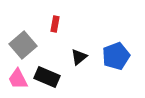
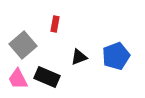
black triangle: rotated 18 degrees clockwise
